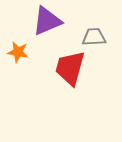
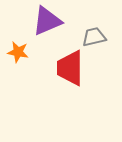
gray trapezoid: rotated 10 degrees counterclockwise
red trapezoid: rotated 15 degrees counterclockwise
